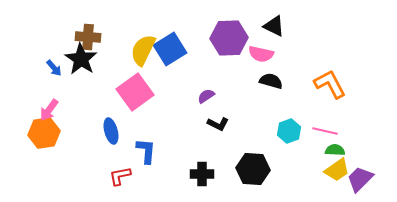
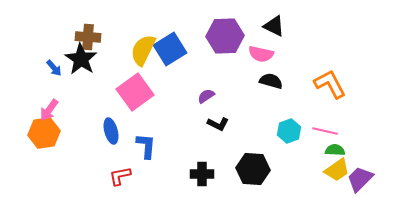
purple hexagon: moved 4 px left, 2 px up
blue L-shape: moved 5 px up
